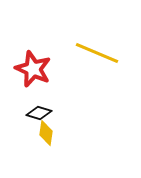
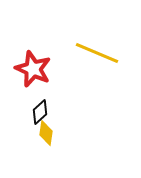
black diamond: moved 1 px right, 1 px up; rotated 60 degrees counterclockwise
